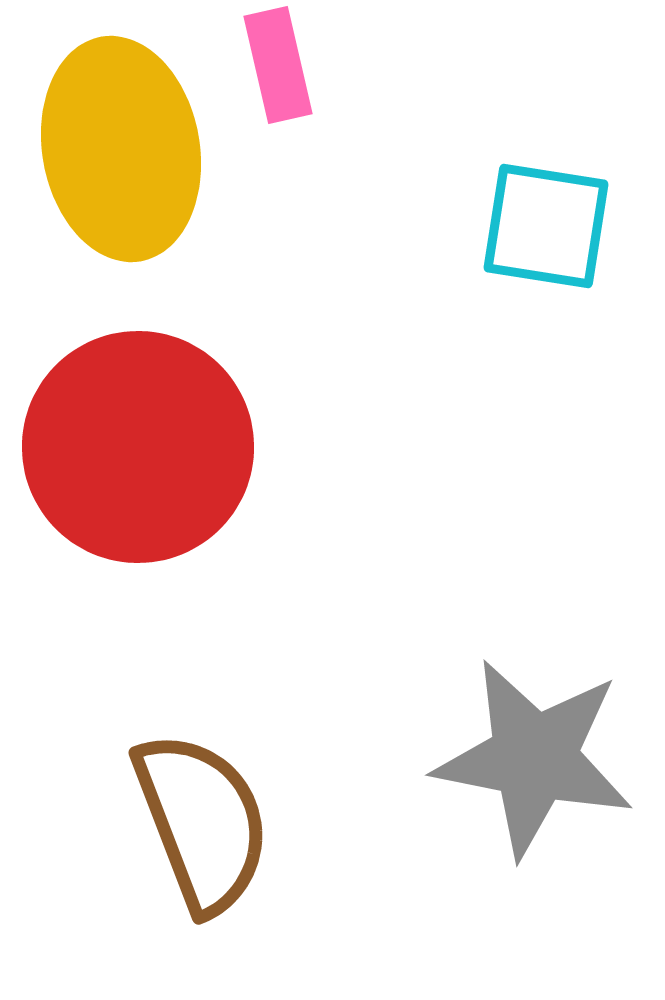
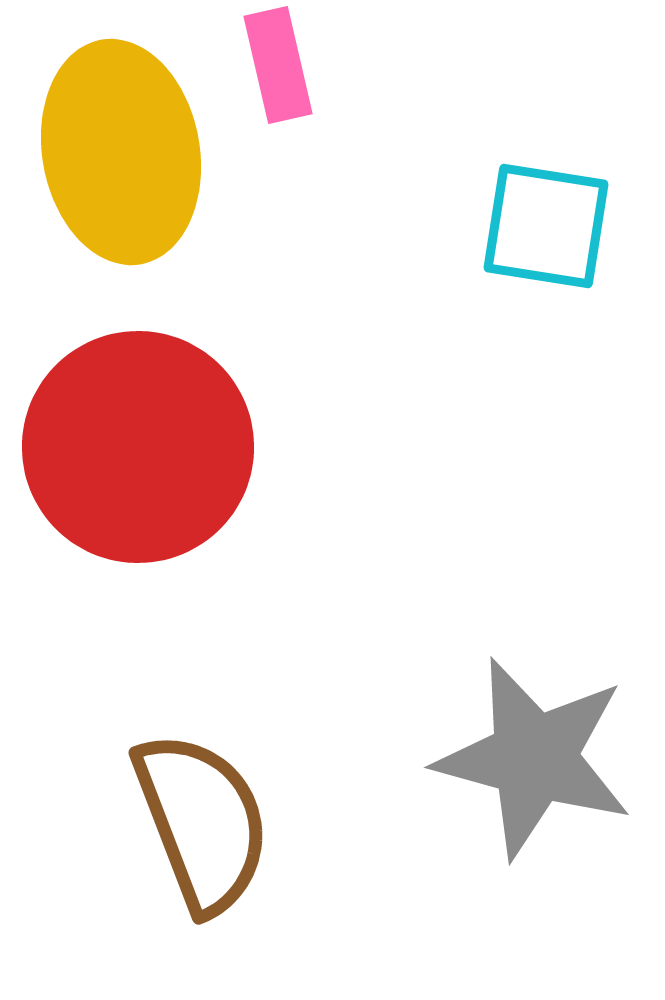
yellow ellipse: moved 3 px down
gray star: rotated 4 degrees clockwise
